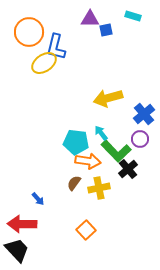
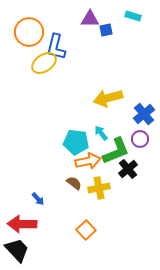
green L-shape: rotated 68 degrees counterclockwise
orange arrow: rotated 20 degrees counterclockwise
brown semicircle: rotated 91 degrees clockwise
